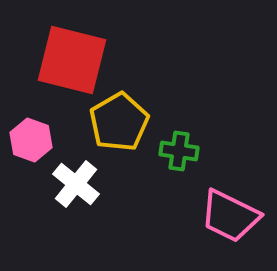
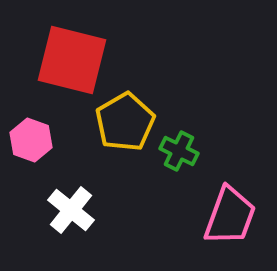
yellow pentagon: moved 6 px right
green cross: rotated 18 degrees clockwise
white cross: moved 5 px left, 26 px down
pink trapezoid: rotated 96 degrees counterclockwise
